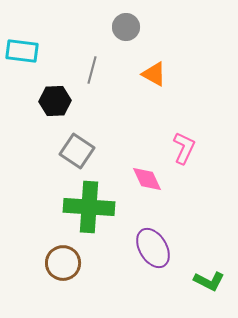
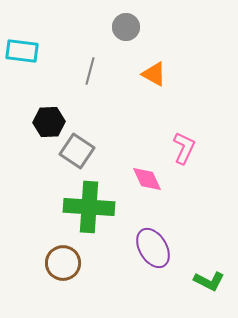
gray line: moved 2 px left, 1 px down
black hexagon: moved 6 px left, 21 px down
